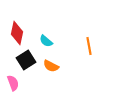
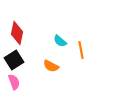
cyan semicircle: moved 14 px right
orange line: moved 8 px left, 4 px down
black square: moved 12 px left
pink semicircle: moved 1 px right, 1 px up
